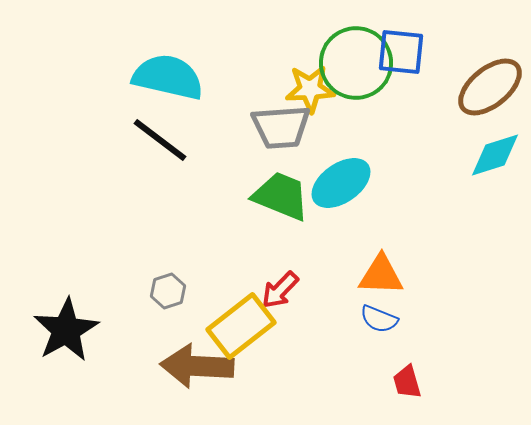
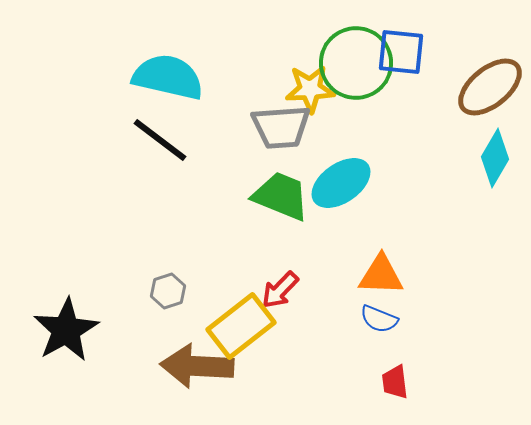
cyan diamond: moved 3 px down; rotated 42 degrees counterclockwise
red trapezoid: moved 12 px left; rotated 9 degrees clockwise
